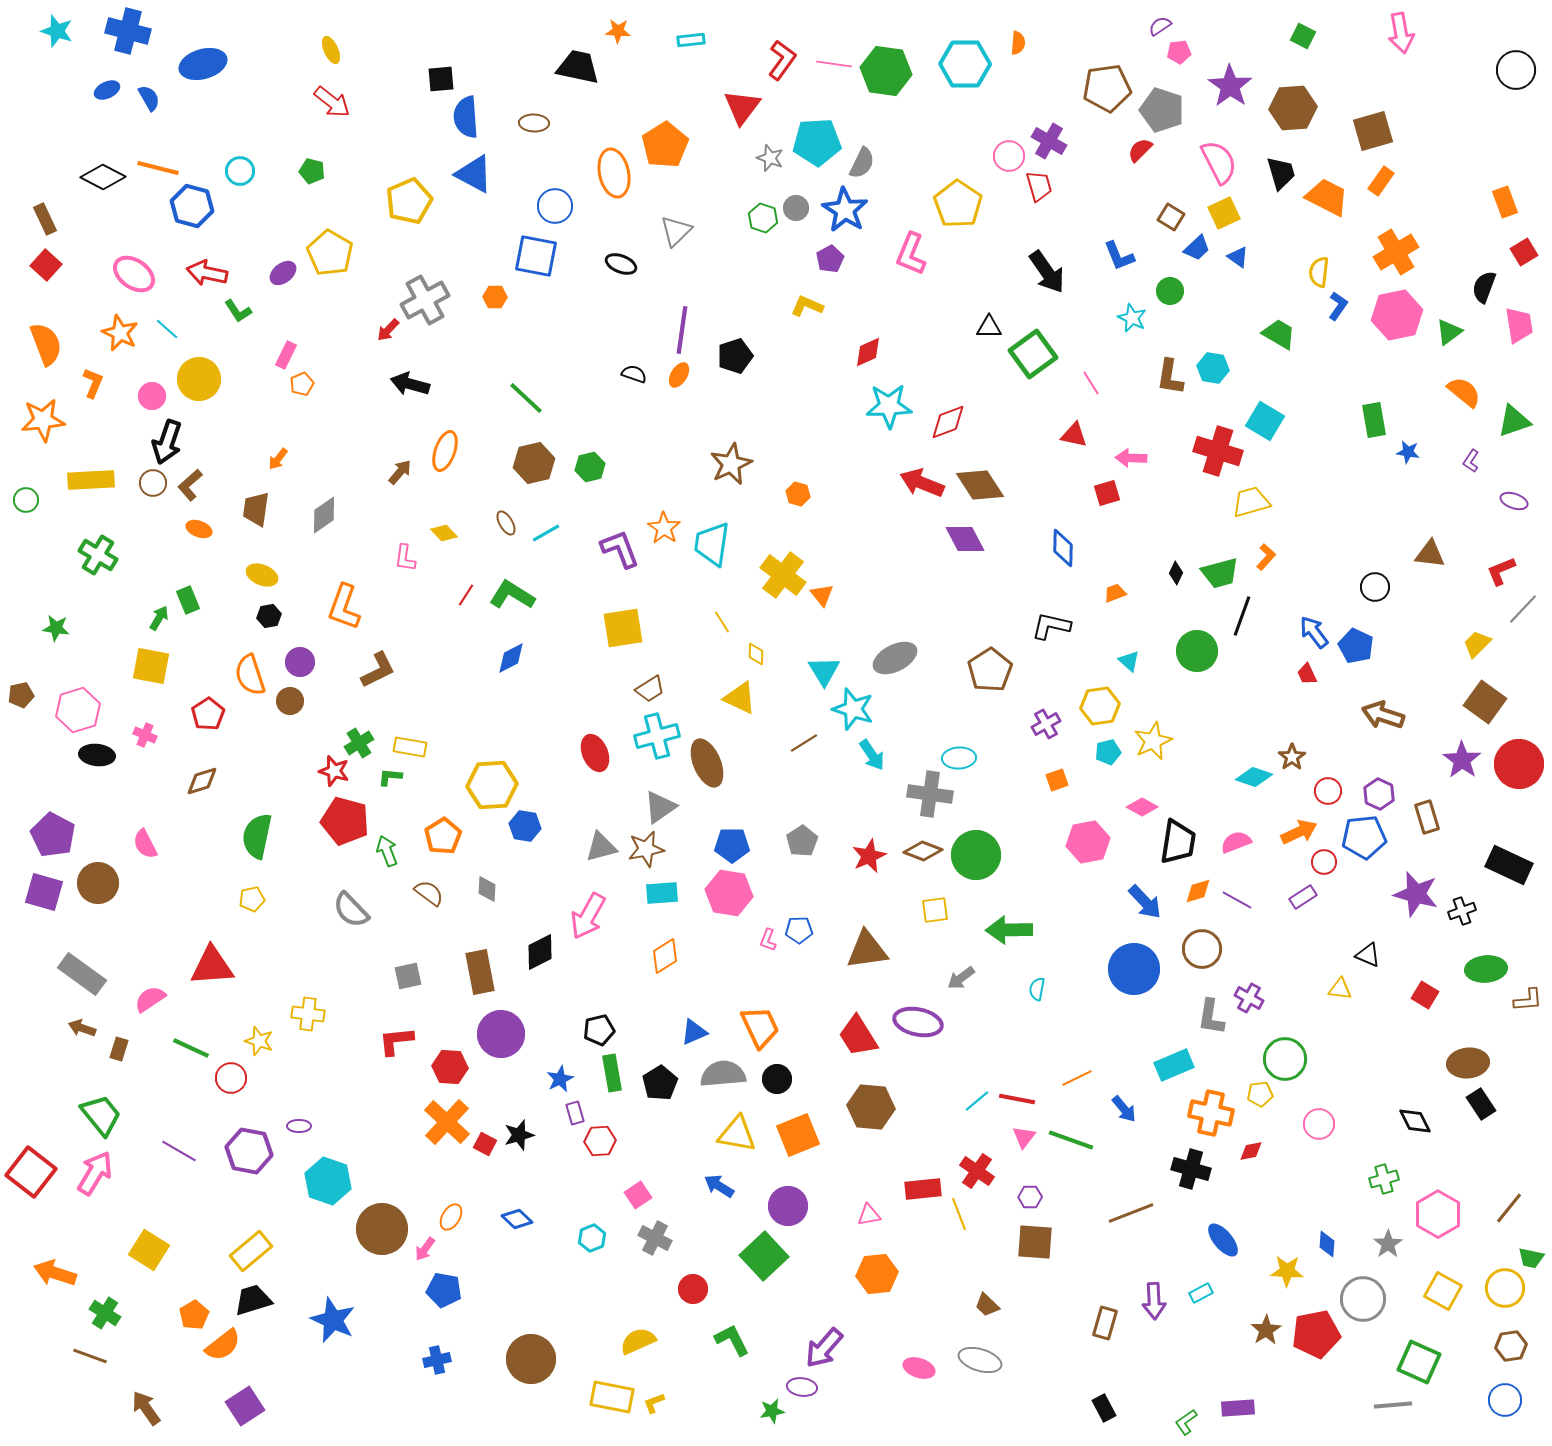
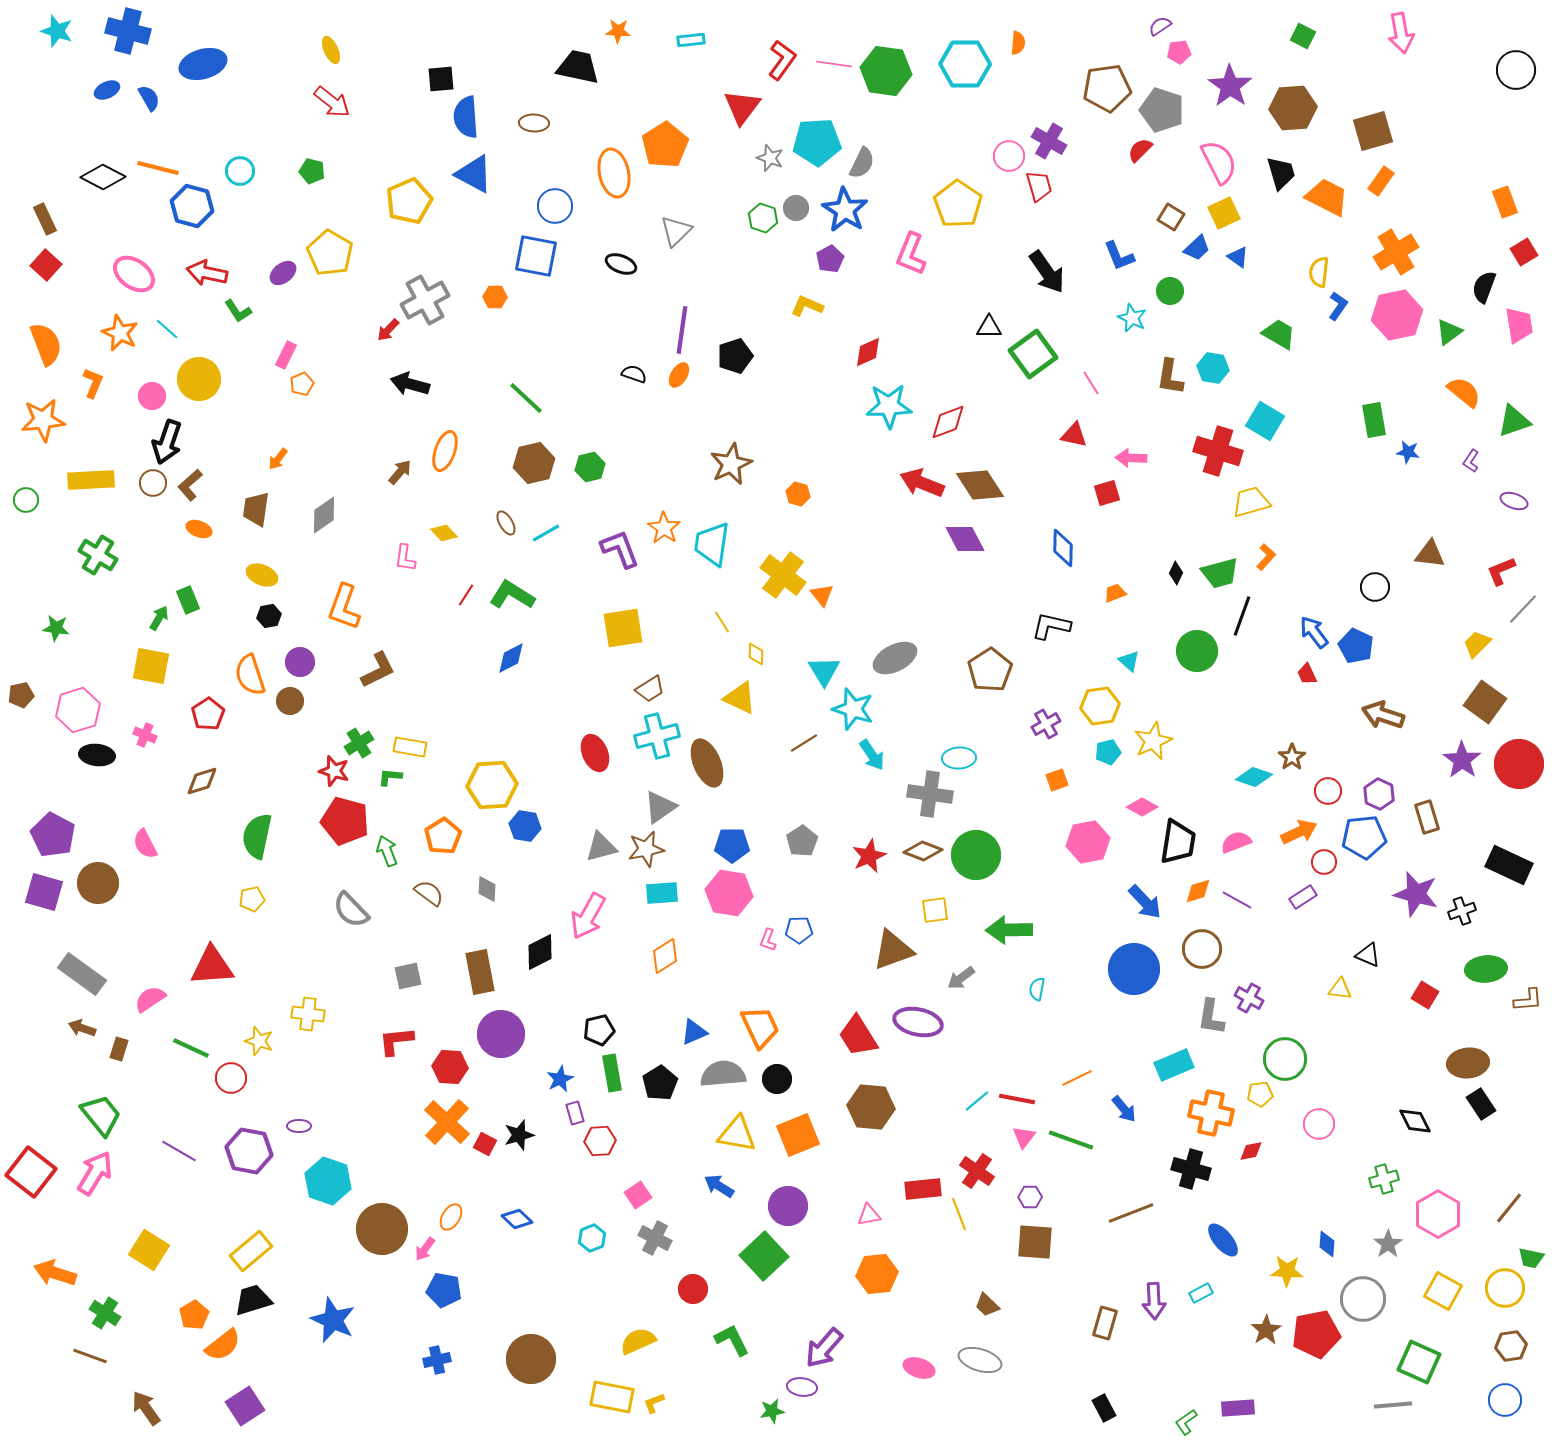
brown triangle at (867, 950): moved 26 px right; rotated 12 degrees counterclockwise
